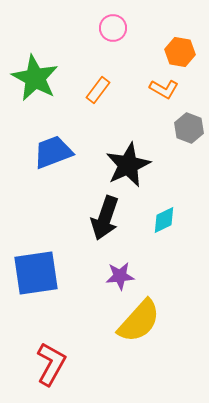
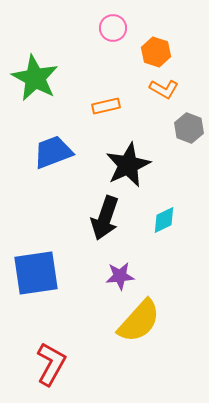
orange hexagon: moved 24 px left; rotated 8 degrees clockwise
orange rectangle: moved 8 px right, 16 px down; rotated 40 degrees clockwise
